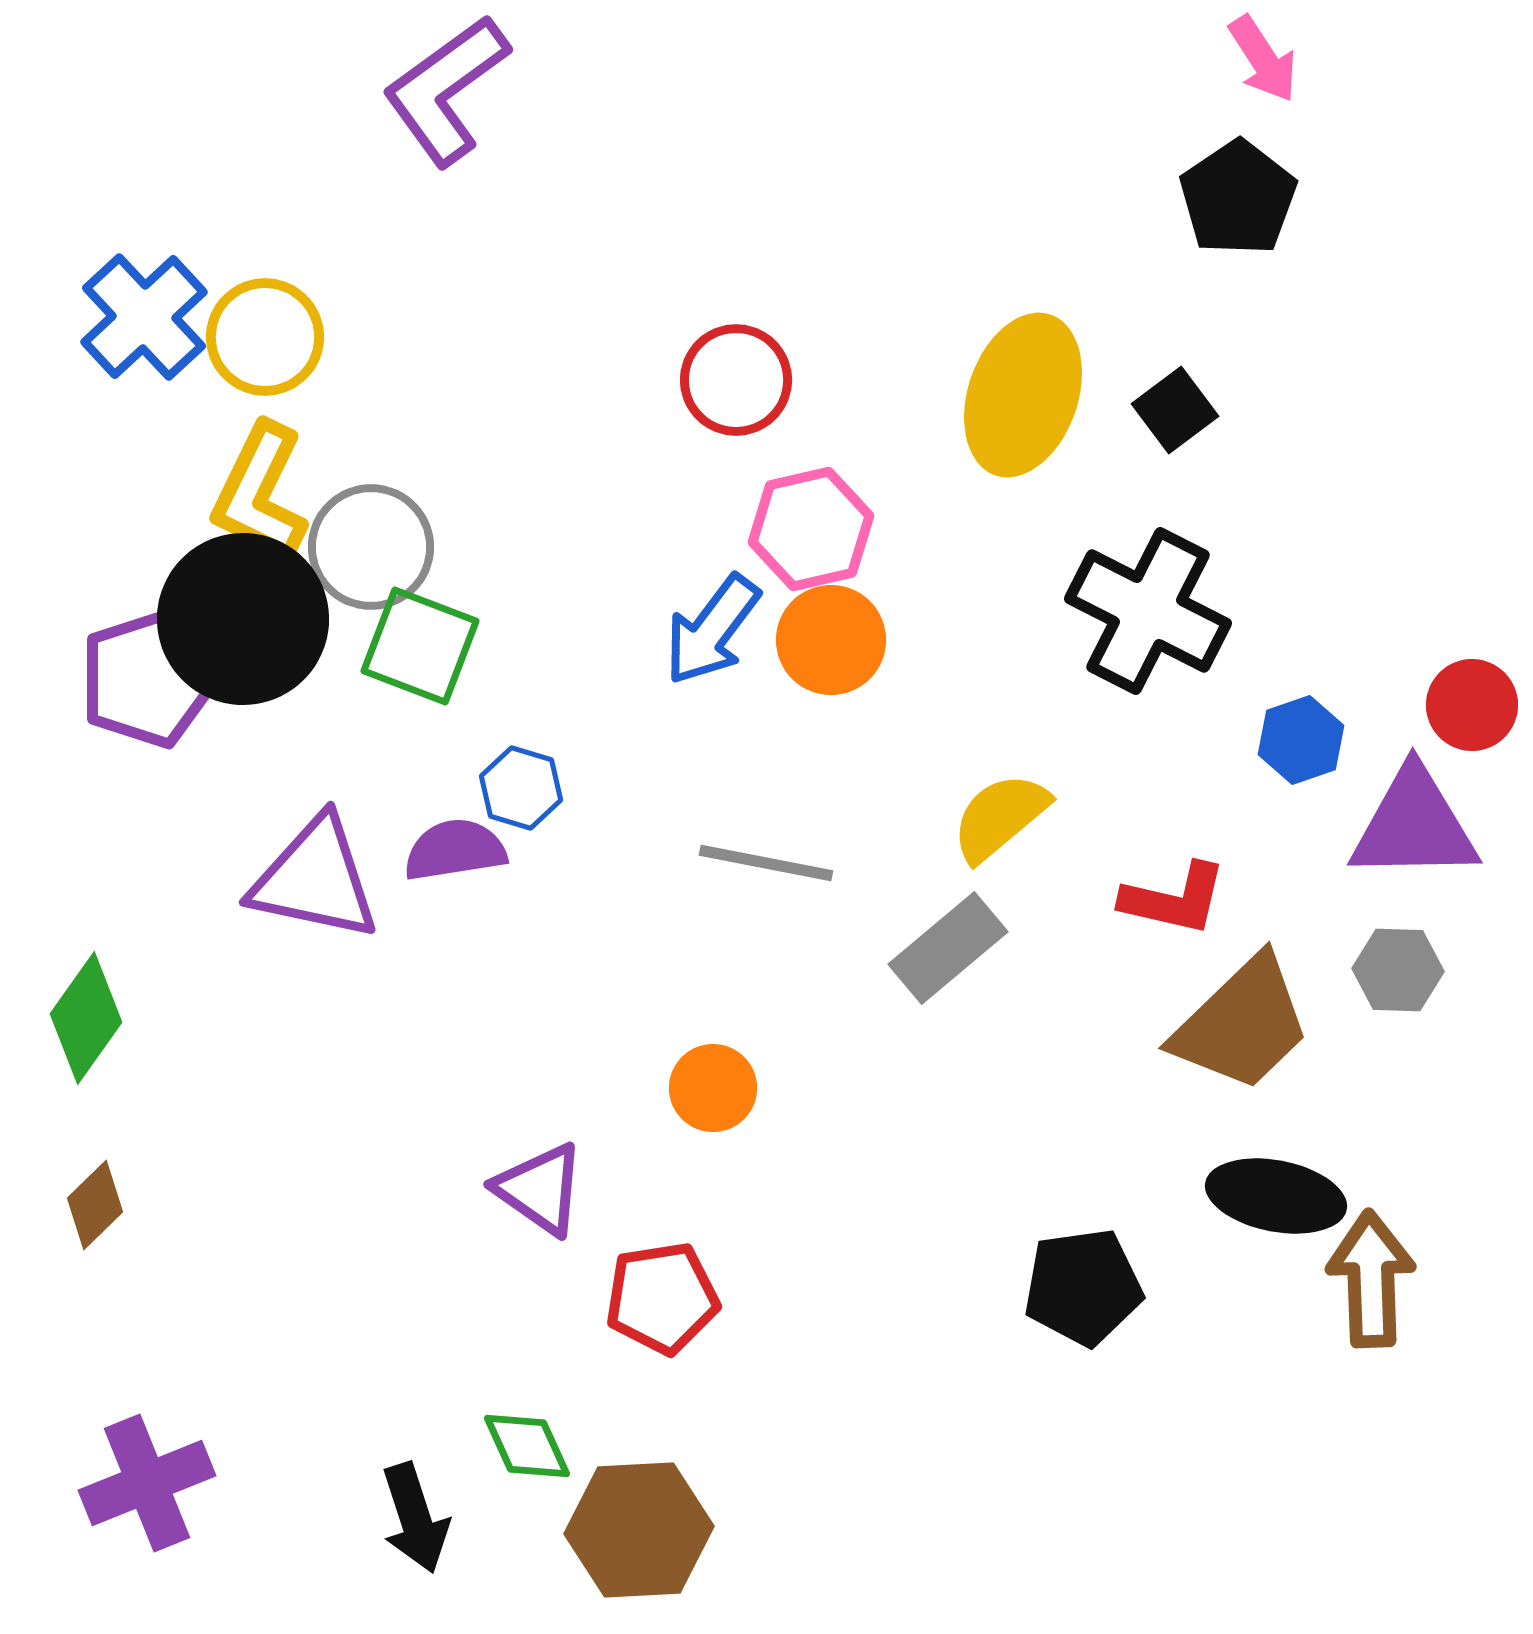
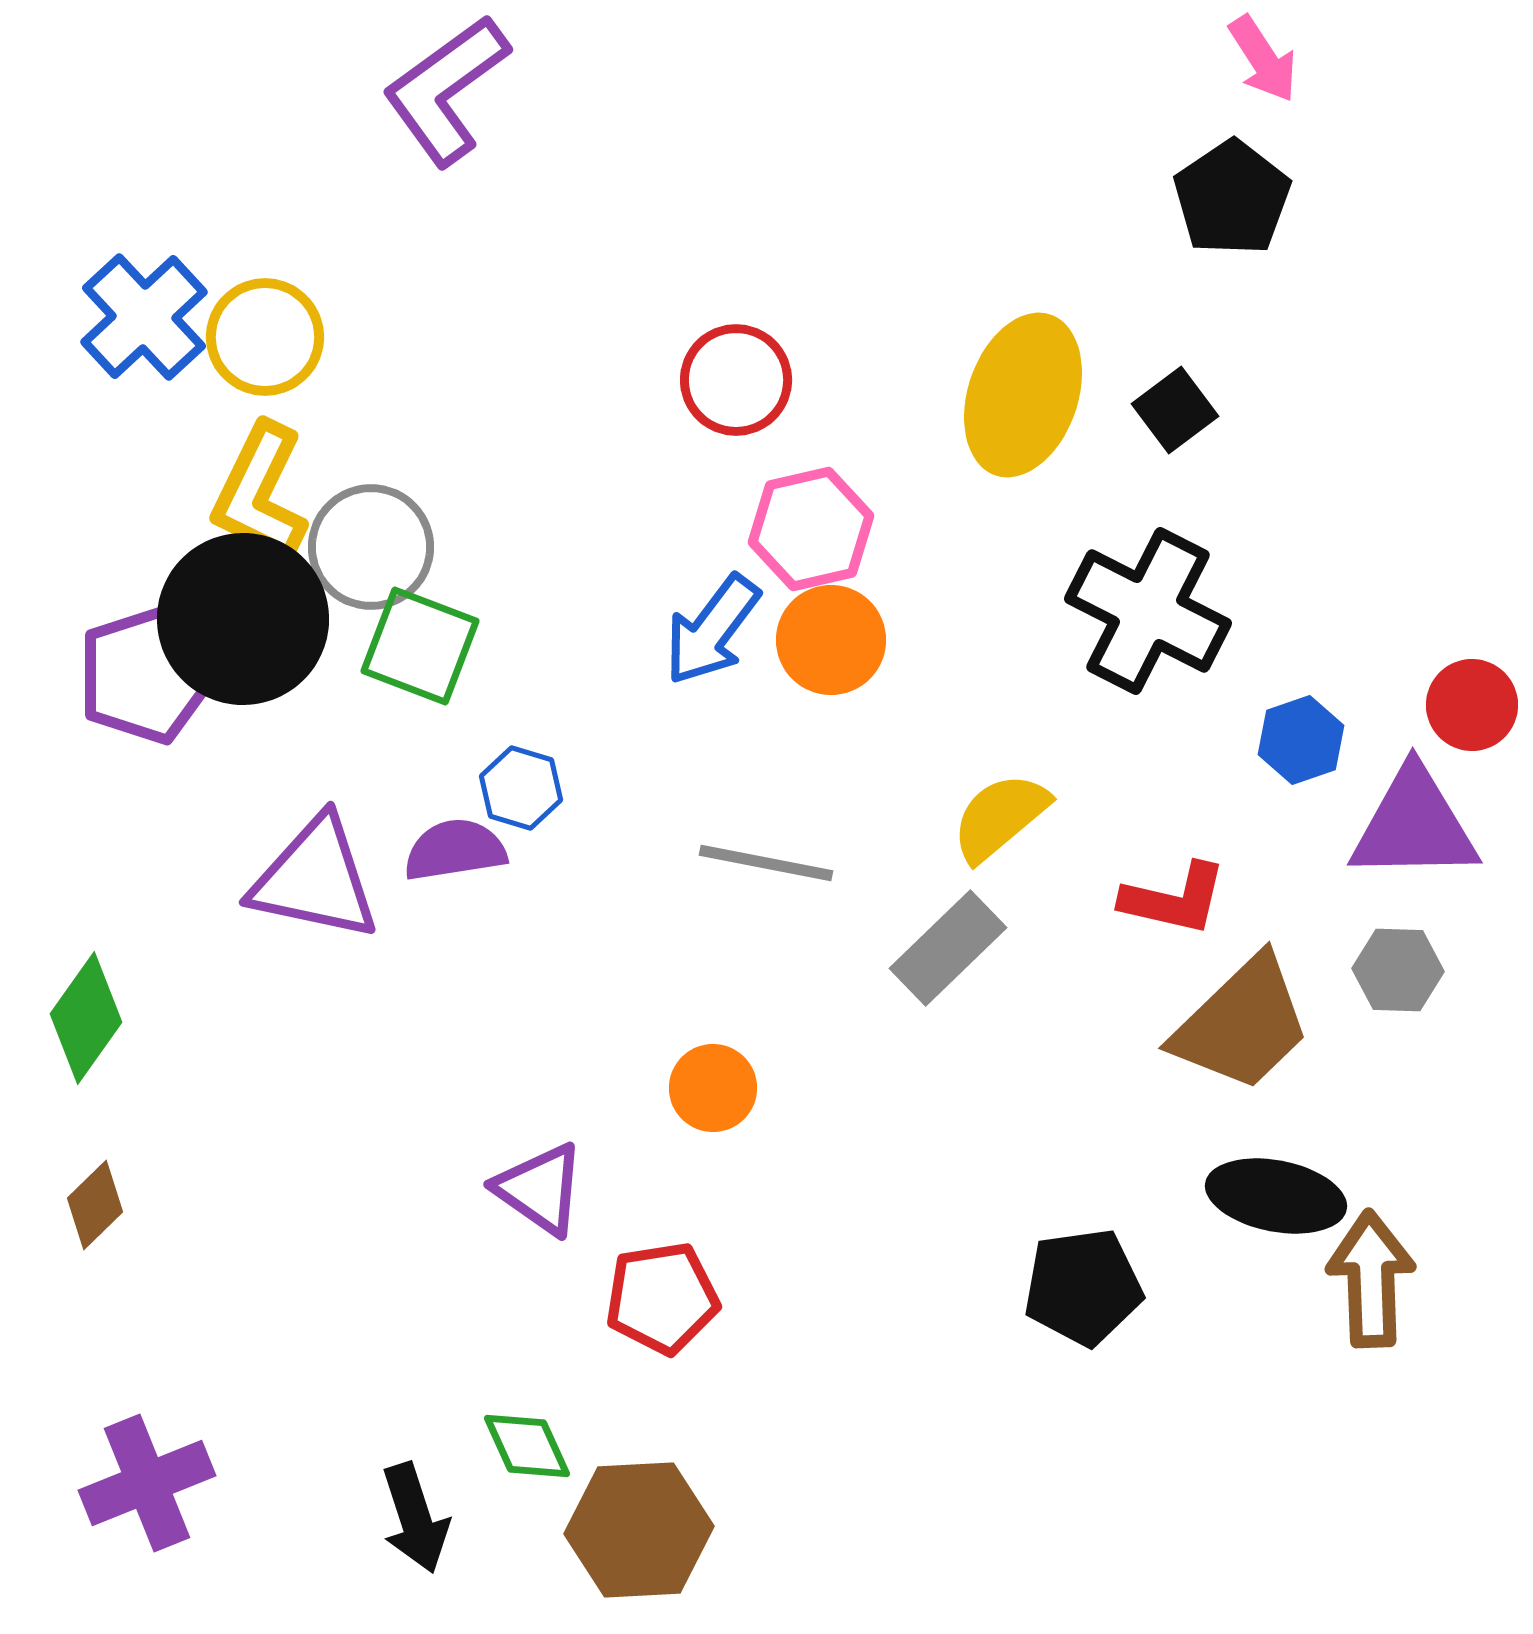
black pentagon at (1238, 198): moved 6 px left
purple pentagon at (148, 679): moved 2 px left, 4 px up
gray rectangle at (948, 948): rotated 4 degrees counterclockwise
